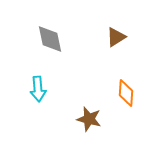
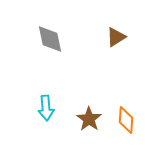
cyan arrow: moved 8 px right, 19 px down
orange diamond: moved 27 px down
brown star: rotated 20 degrees clockwise
